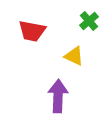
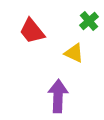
red trapezoid: rotated 40 degrees clockwise
yellow triangle: moved 3 px up
